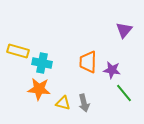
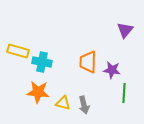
purple triangle: moved 1 px right
cyan cross: moved 1 px up
orange star: moved 1 px left, 3 px down
green line: rotated 42 degrees clockwise
gray arrow: moved 2 px down
